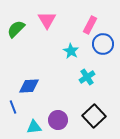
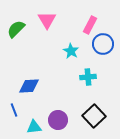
cyan cross: moved 1 px right; rotated 28 degrees clockwise
blue line: moved 1 px right, 3 px down
